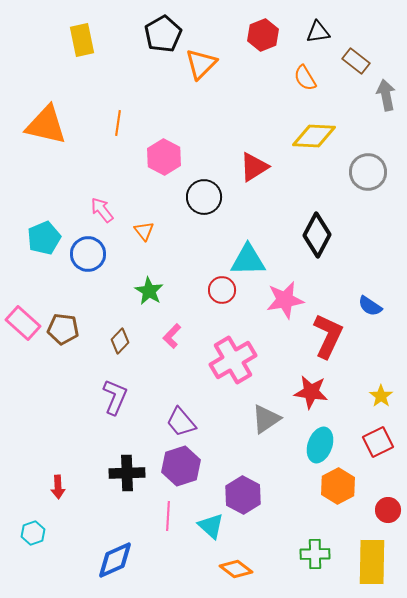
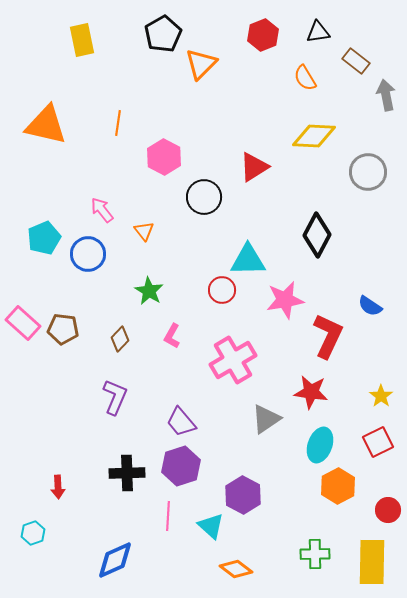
pink L-shape at (172, 336): rotated 15 degrees counterclockwise
brown diamond at (120, 341): moved 2 px up
